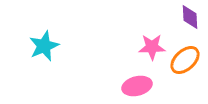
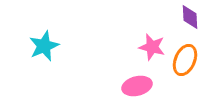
pink star: rotated 16 degrees clockwise
orange ellipse: rotated 24 degrees counterclockwise
